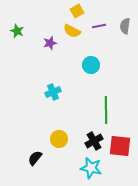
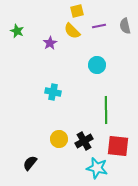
yellow square: rotated 16 degrees clockwise
gray semicircle: rotated 21 degrees counterclockwise
yellow semicircle: rotated 18 degrees clockwise
purple star: rotated 16 degrees counterclockwise
cyan circle: moved 6 px right
cyan cross: rotated 35 degrees clockwise
black cross: moved 10 px left
red square: moved 2 px left
black semicircle: moved 5 px left, 5 px down
cyan star: moved 6 px right
